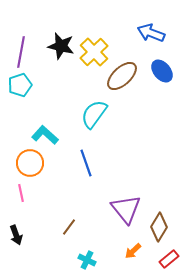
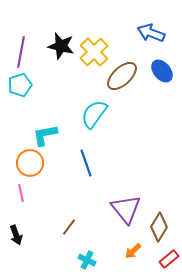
cyan L-shape: rotated 52 degrees counterclockwise
